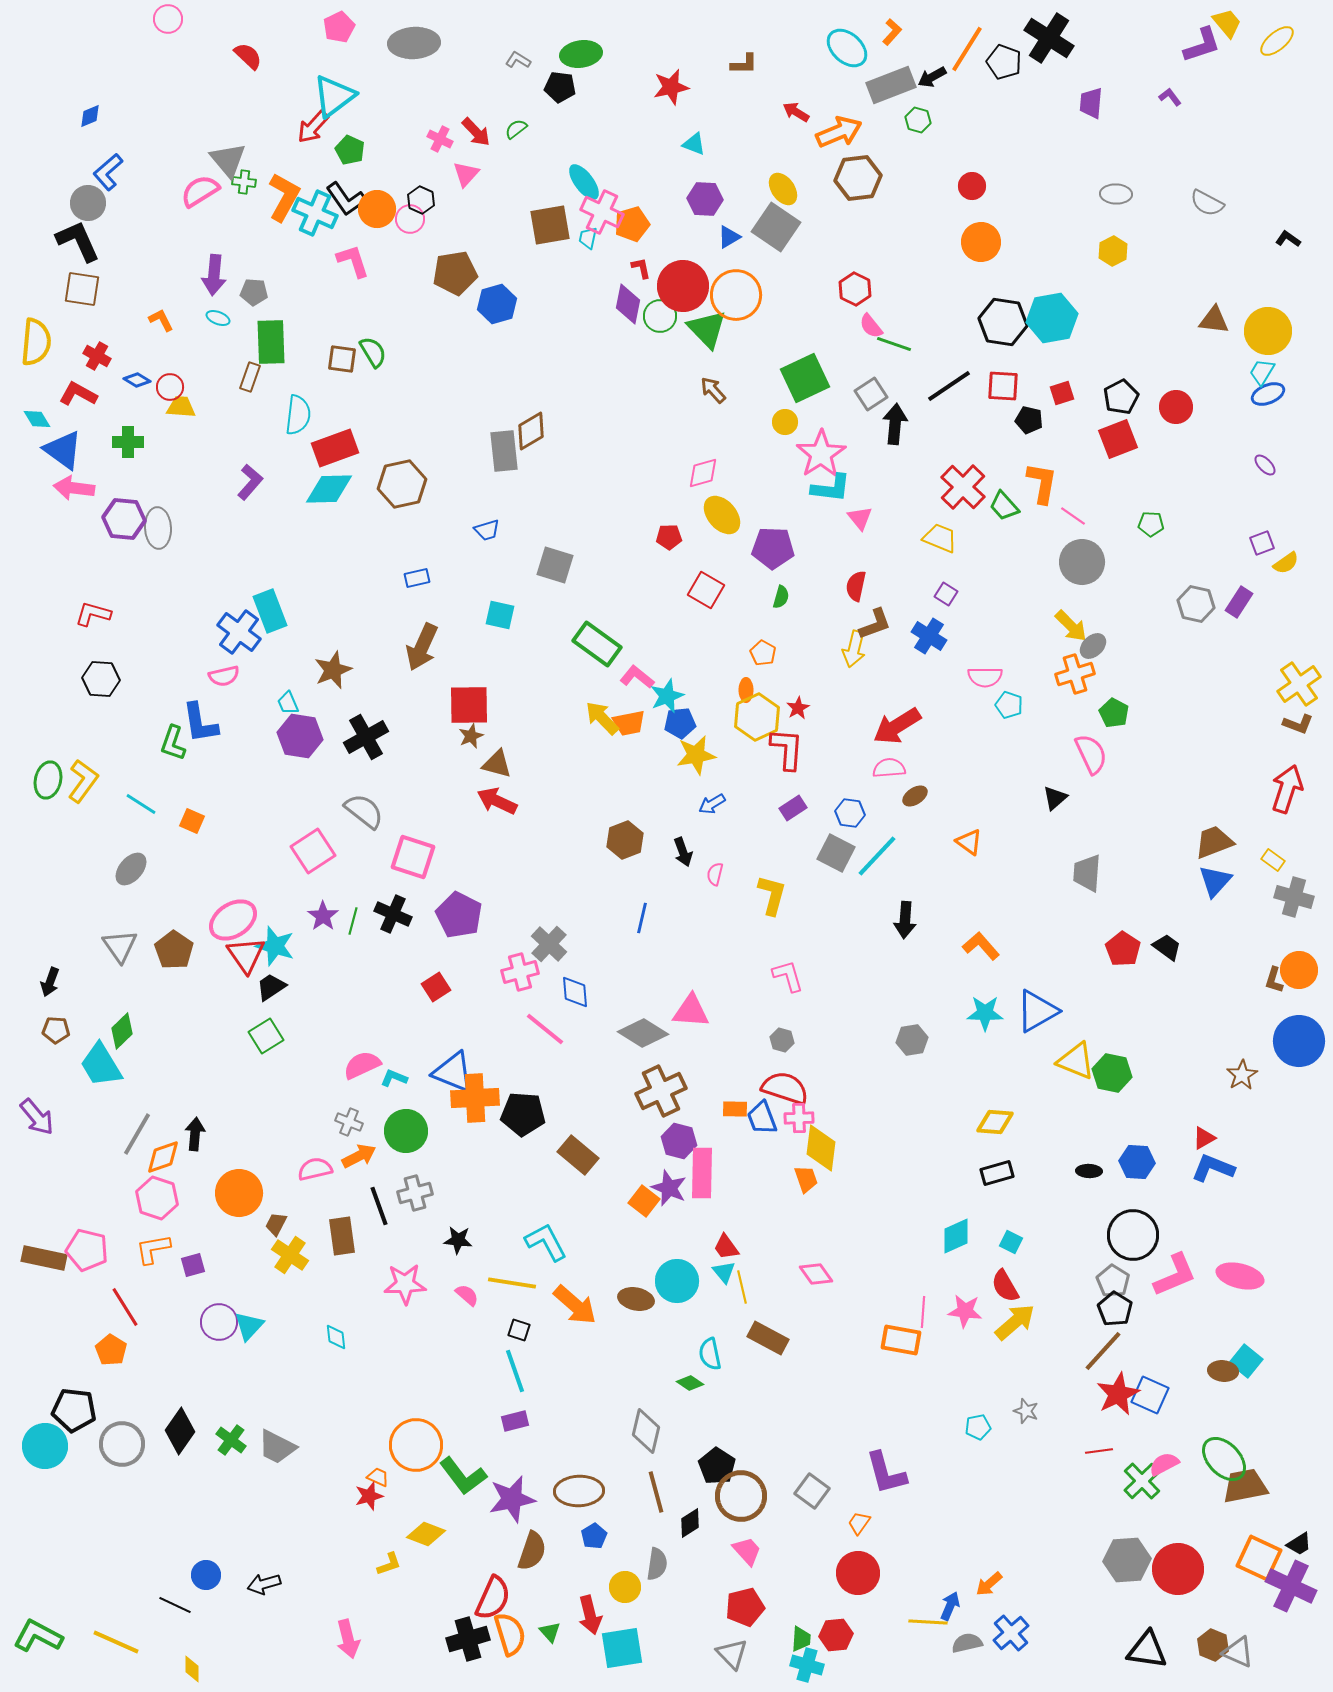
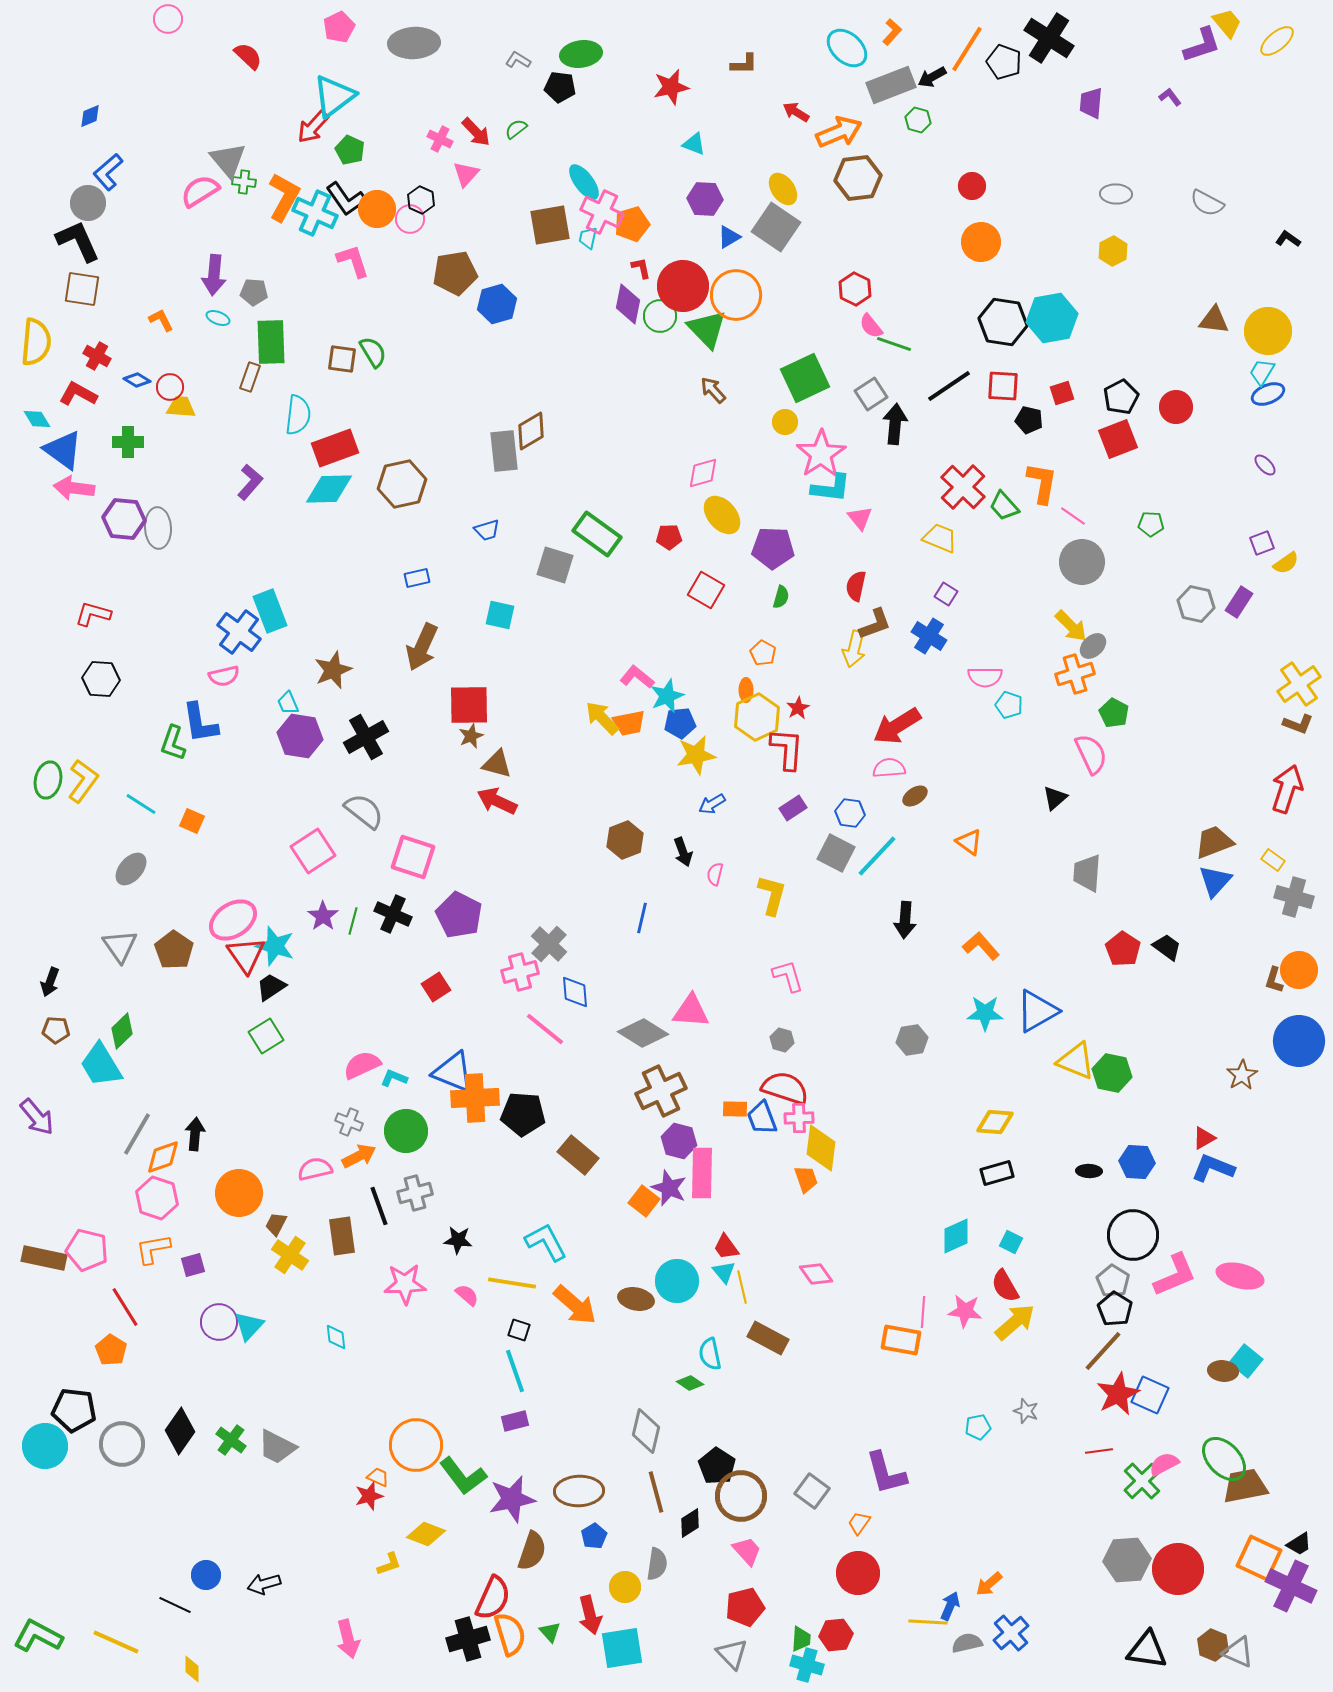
green rectangle at (597, 644): moved 110 px up
